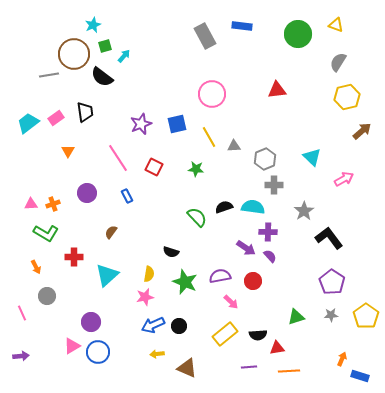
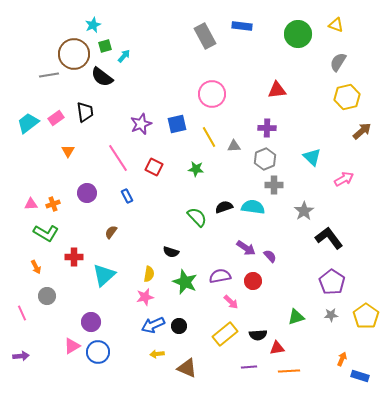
purple cross at (268, 232): moved 1 px left, 104 px up
cyan triangle at (107, 275): moved 3 px left
